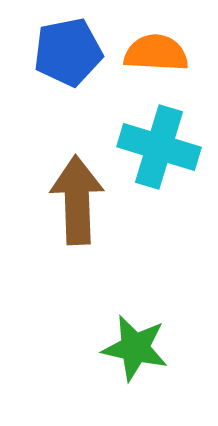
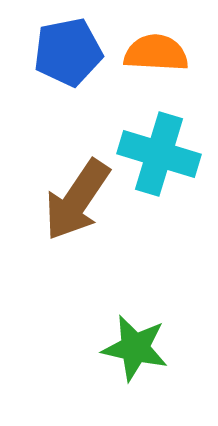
cyan cross: moved 7 px down
brown arrow: rotated 144 degrees counterclockwise
